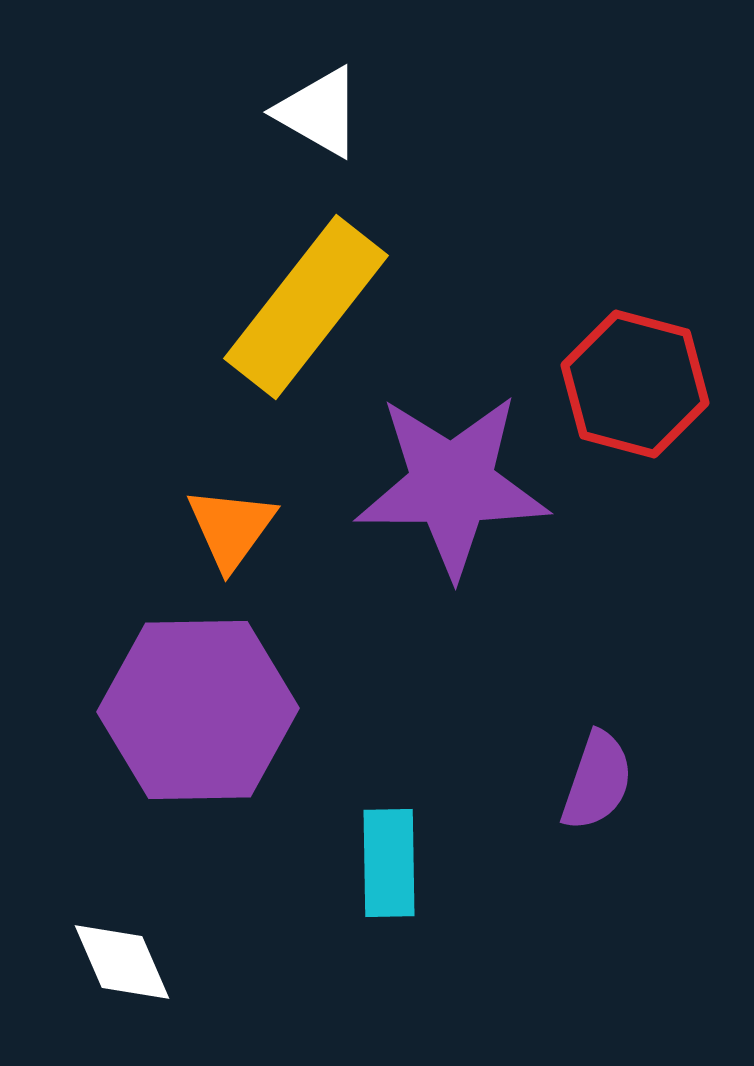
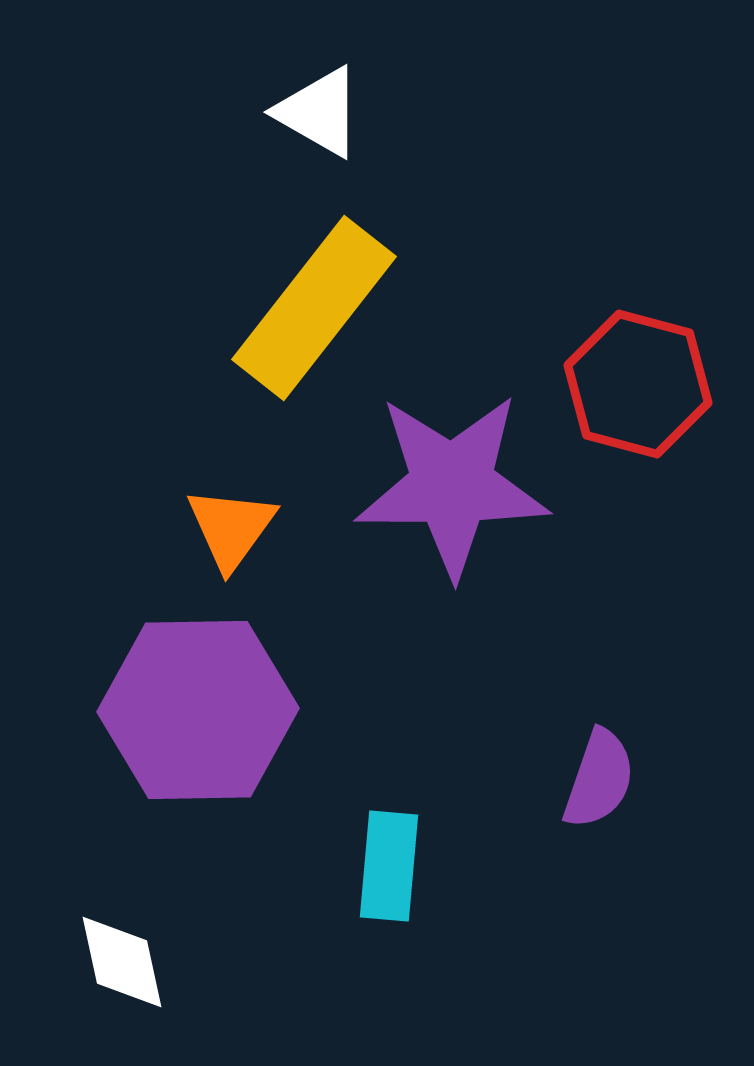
yellow rectangle: moved 8 px right, 1 px down
red hexagon: moved 3 px right
purple semicircle: moved 2 px right, 2 px up
cyan rectangle: moved 3 px down; rotated 6 degrees clockwise
white diamond: rotated 11 degrees clockwise
